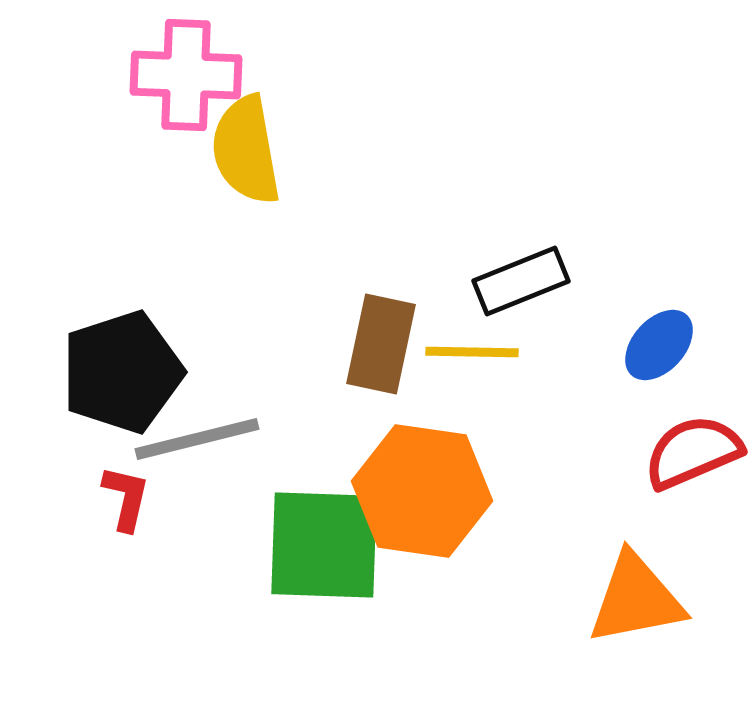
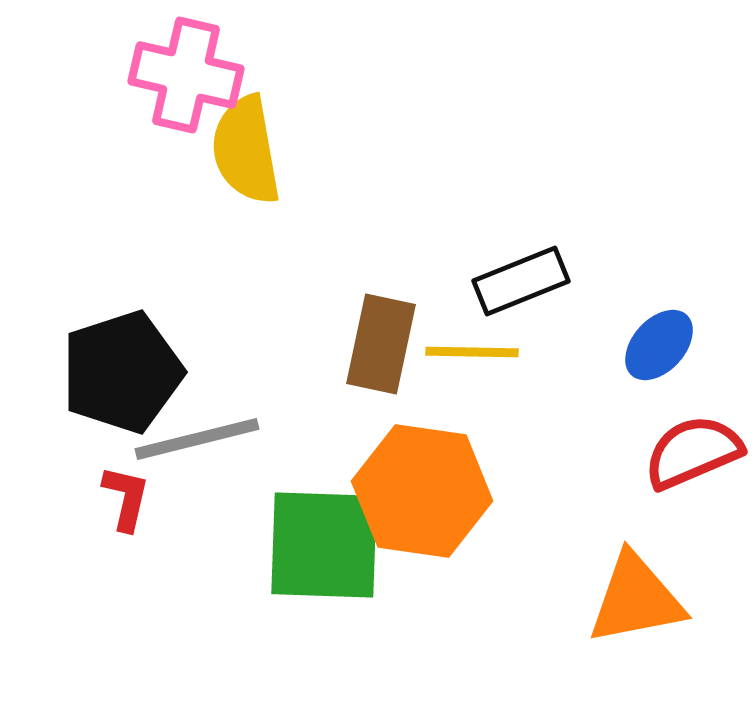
pink cross: rotated 11 degrees clockwise
